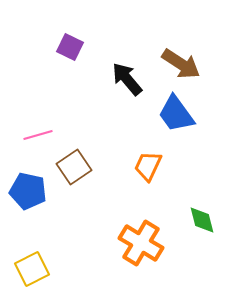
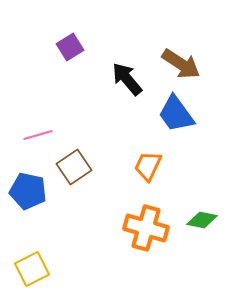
purple square: rotated 32 degrees clockwise
green diamond: rotated 64 degrees counterclockwise
orange cross: moved 5 px right, 15 px up; rotated 15 degrees counterclockwise
